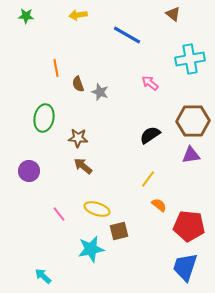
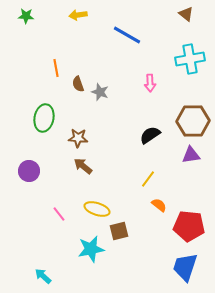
brown triangle: moved 13 px right
pink arrow: rotated 132 degrees counterclockwise
